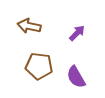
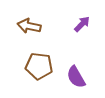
purple arrow: moved 5 px right, 9 px up
